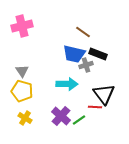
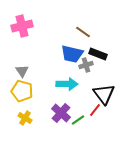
blue trapezoid: moved 2 px left
red line: moved 3 px down; rotated 56 degrees counterclockwise
purple cross: moved 3 px up
green line: moved 1 px left
